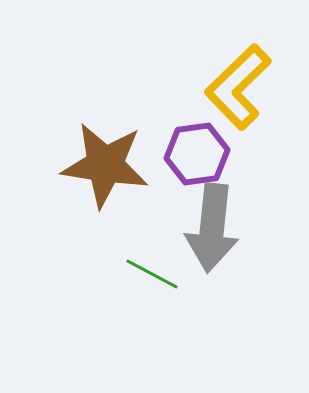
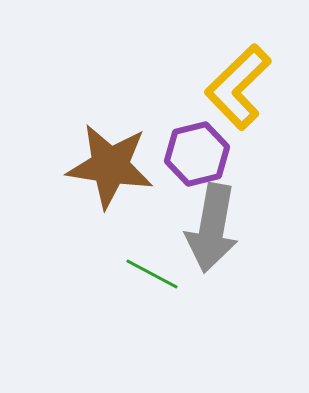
purple hexagon: rotated 6 degrees counterclockwise
brown star: moved 5 px right, 1 px down
gray arrow: rotated 4 degrees clockwise
